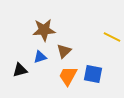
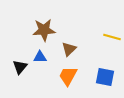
yellow line: rotated 12 degrees counterclockwise
brown triangle: moved 5 px right, 2 px up
blue triangle: rotated 16 degrees clockwise
black triangle: moved 3 px up; rotated 35 degrees counterclockwise
blue square: moved 12 px right, 3 px down
